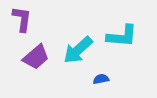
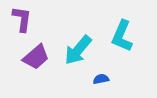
cyan L-shape: rotated 108 degrees clockwise
cyan arrow: rotated 8 degrees counterclockwise
